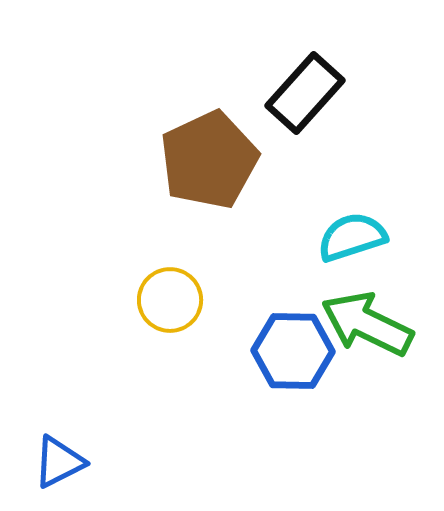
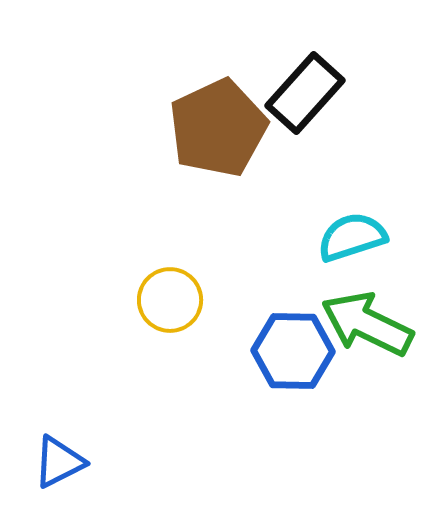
brown pentagon: moved 9 px right, 32 px up
